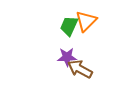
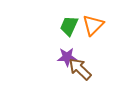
orange triangle: moved 7 px right, 4 px down
brown arrow: rotated 15 degrees clockwise
